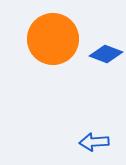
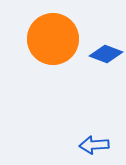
blue arrow: moved 3 px down
